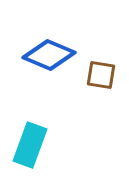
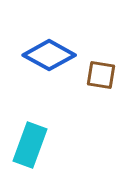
blue diamond: rotated 6 degrees clockwise
